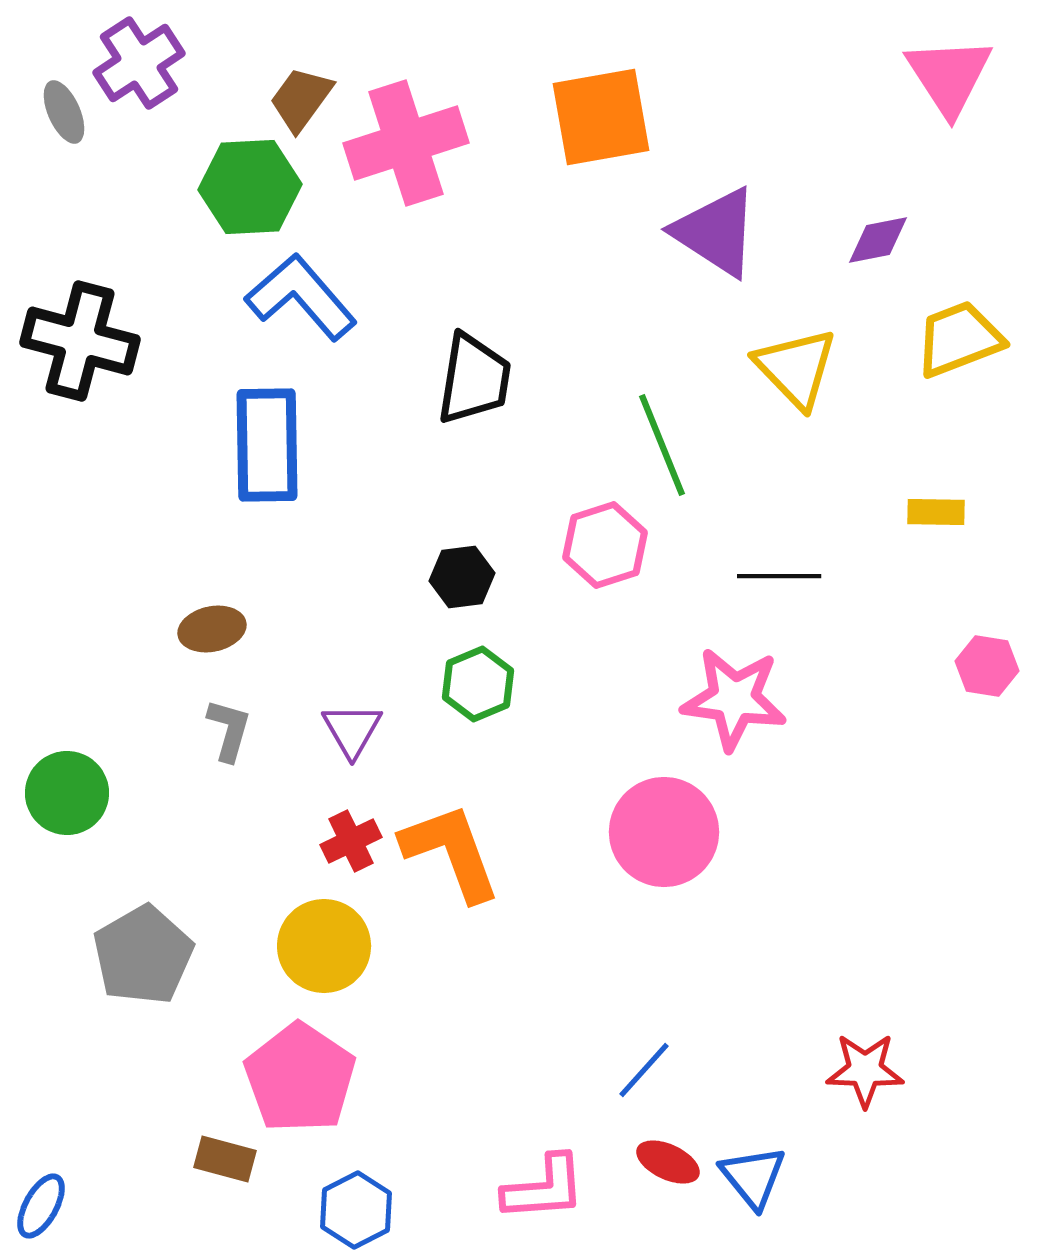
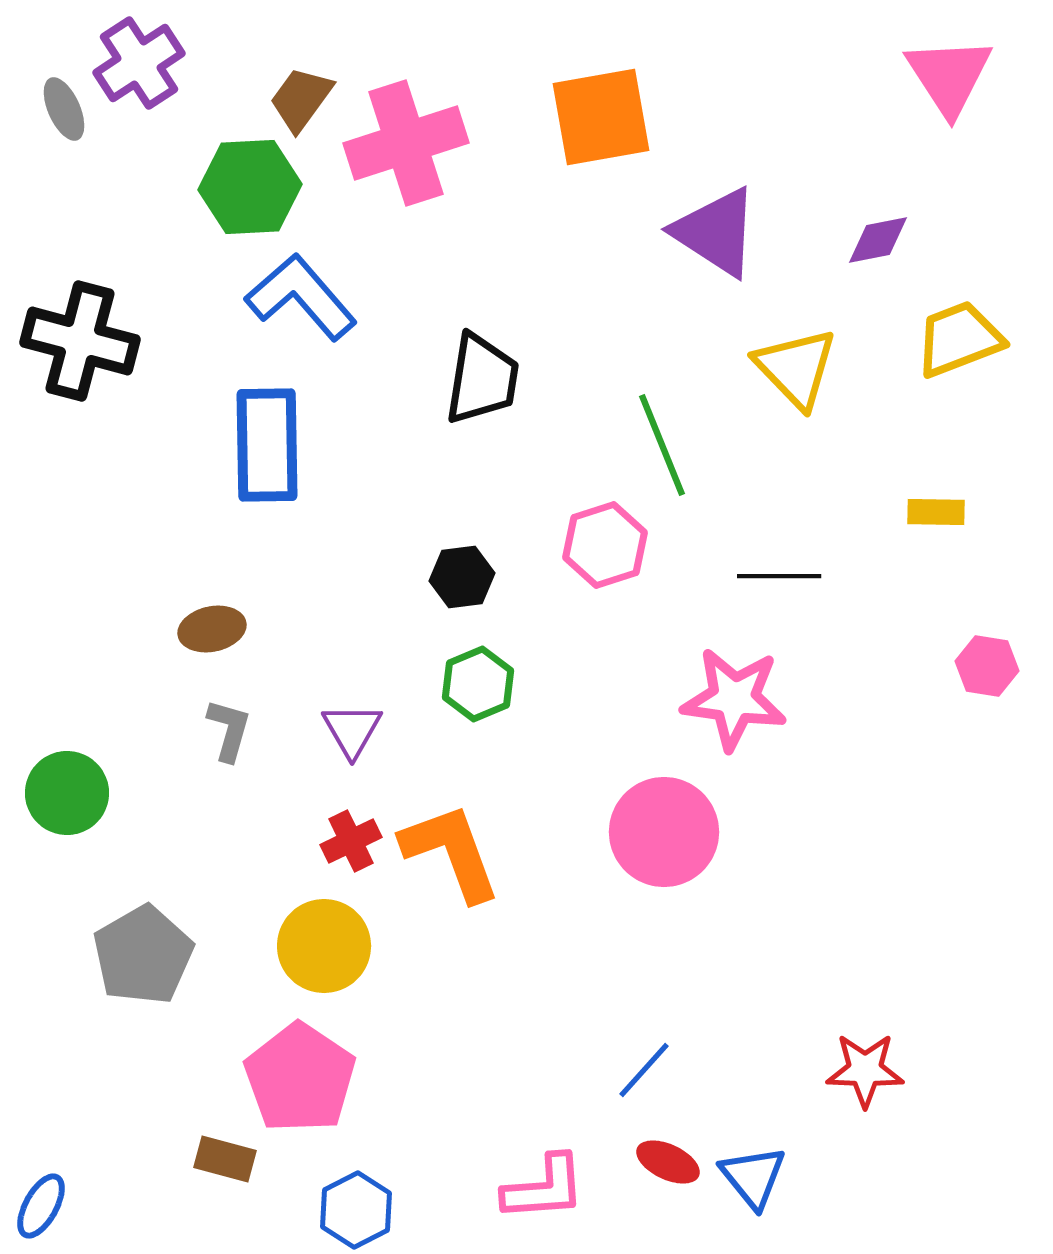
gray ellipse at (64, 112): moved 3 px up
black trapezoid at (474, 379): moved 8 px right
